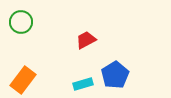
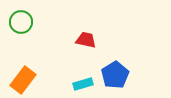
red trapezoid: rotated 40 degrees clockwise
